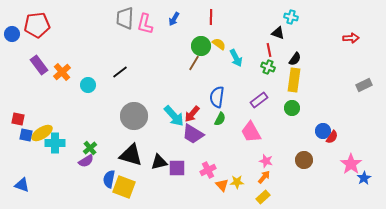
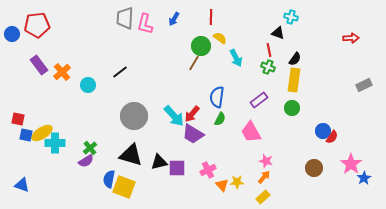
yellow semicircle at (219, 44): moved 1 px right, 6 px up
brown circle at (304, 160): moved 10 px right, 8 px down
